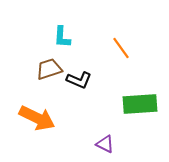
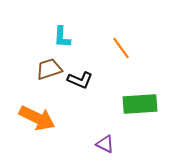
black L-shape: moved 1 px right
